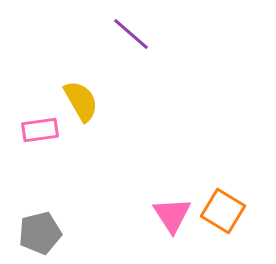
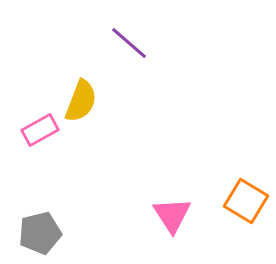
purple line: moved 2 px left, 9 px down
yellow semicircle: rotated 51 degrees clockwise
pink rectangle: rotated 21 degrees counterclockwise
orange square: moved 23 px right, 10 px up
